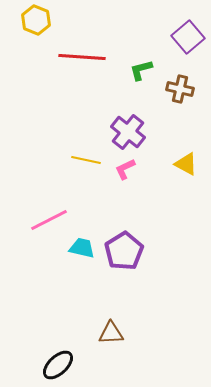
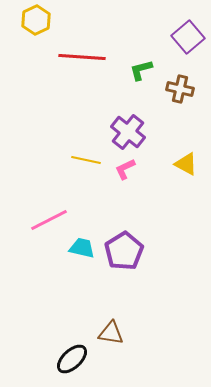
yellow hexagon: rotated 12 degrees clockwise
brown triangle: rotated 12 degrees clockwise
black ellipse: moved 14 px right, 6 px up
